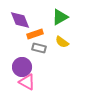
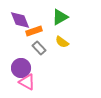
orange rectangle: moved 1 px left, 3 px up
gray rectangle: rotated 32 degrees clockwise
purple circle: moved 1 px left, 1 px down
